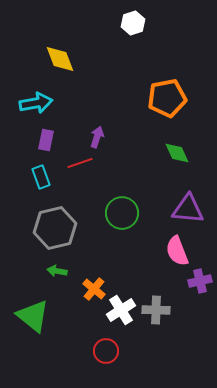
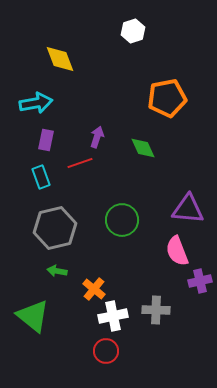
white hexagon: moved 8 px down
green diamond: moved 34 px left, 5 px up
green circle: moved 7 px down
white cross: moved 8 px left, 6 px down; rotated 20 degrees clockwise
